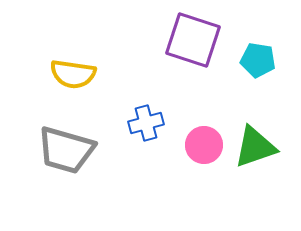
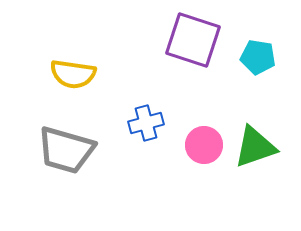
cyan pentagon: moved 3 px up
